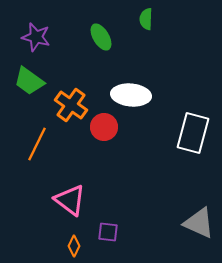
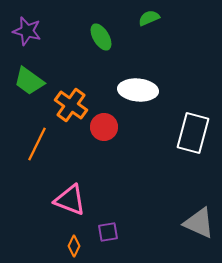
green semicircle: moved 3 px right, 1 px up; rotated 65 degrees clockwise
purple star: moved 9 px left, 6 px up
white ellipse: moved 7 px right, 5 px up
pink triangle: rotated 16 degrees counterclockwise
purple square: rotated 15 degrees counterclockwise
